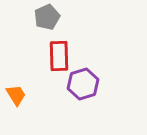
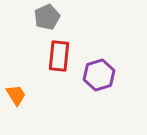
red rectangle: rotated 8 degrees clockwise
purple hexagon: moved 16 px right, 9 px up
